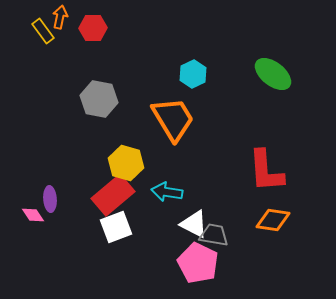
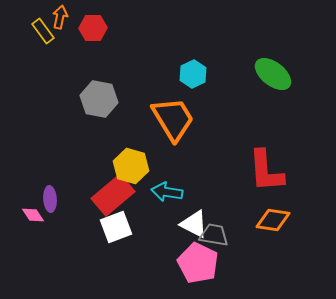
yellow hexagon: moved 5 px right, 3 px down
